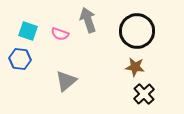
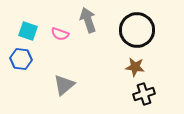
black circle: moved 1 px up
blue hexagon: moved 1 px right
gray triangle: moved 2 px left, 4 px down
black cross: rotated 25 degrees clockwise
